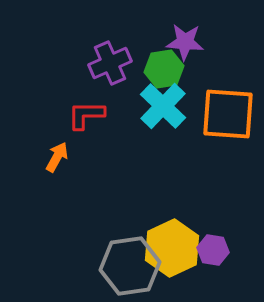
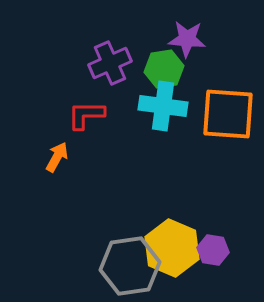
purple star: moved 2 px right, 3 px up
cyan cross: rotated 36 degrees counterclockwise
yellow hexagon: rotated 12 degrees counterclockwise
